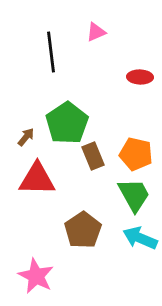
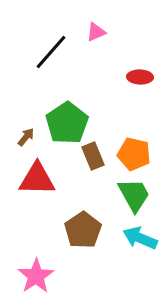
black line: rotated 48 degrees clockwise
orange pentagon: moved 2 px left
pink star: rotated 12 degrees clockwise
